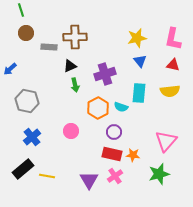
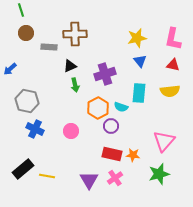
brown cross: moved 3 px up
purple circle: moved 3 px left, 6 px up
blue cross: moved 3 px right, 8 px up; rotated 24 degrees counterclockwise
pink triangle: moved 2 px left
pink cross: moved 2 px down
